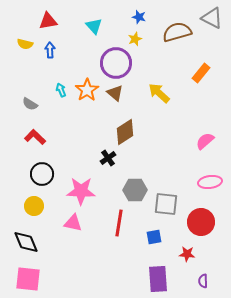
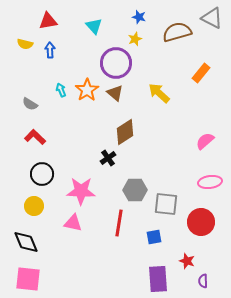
red star: moved 7 px down; rotated 14 degrees clockwise
